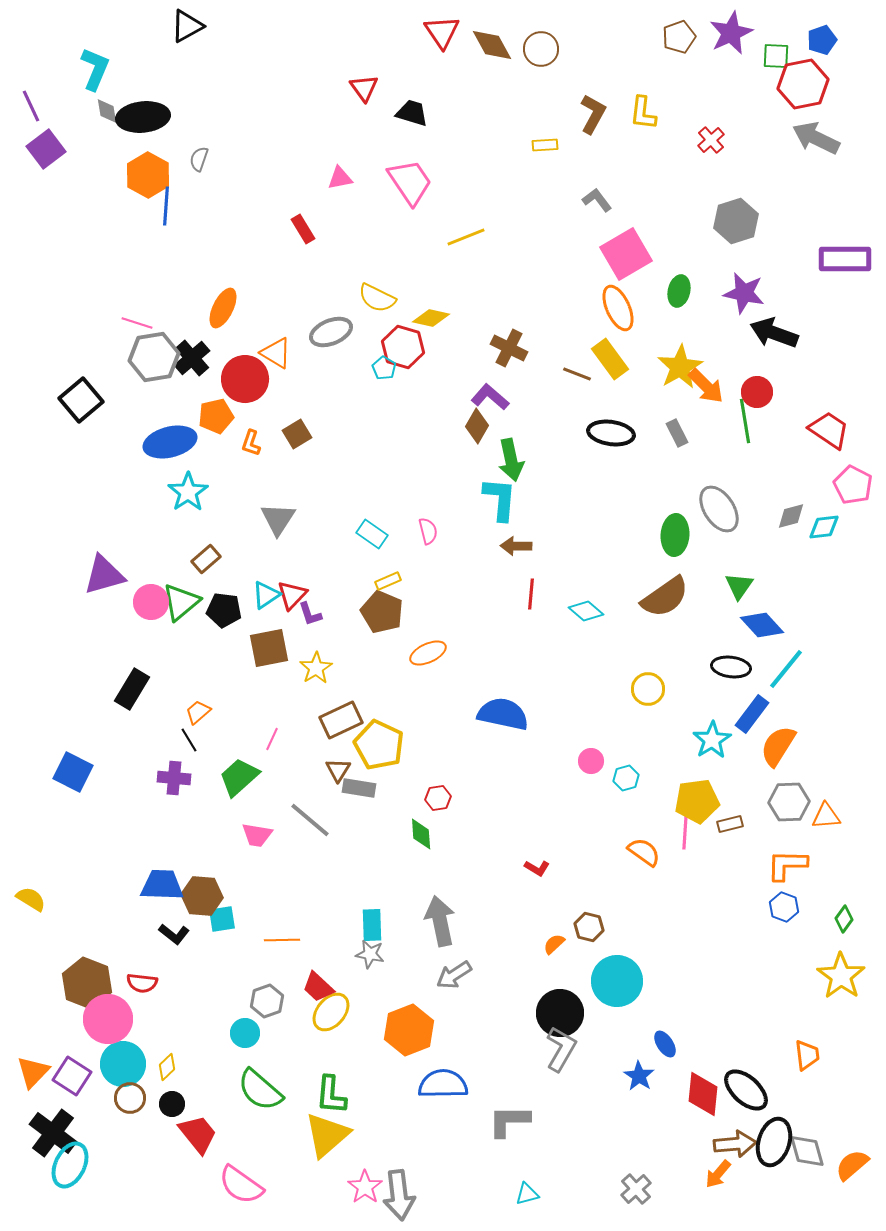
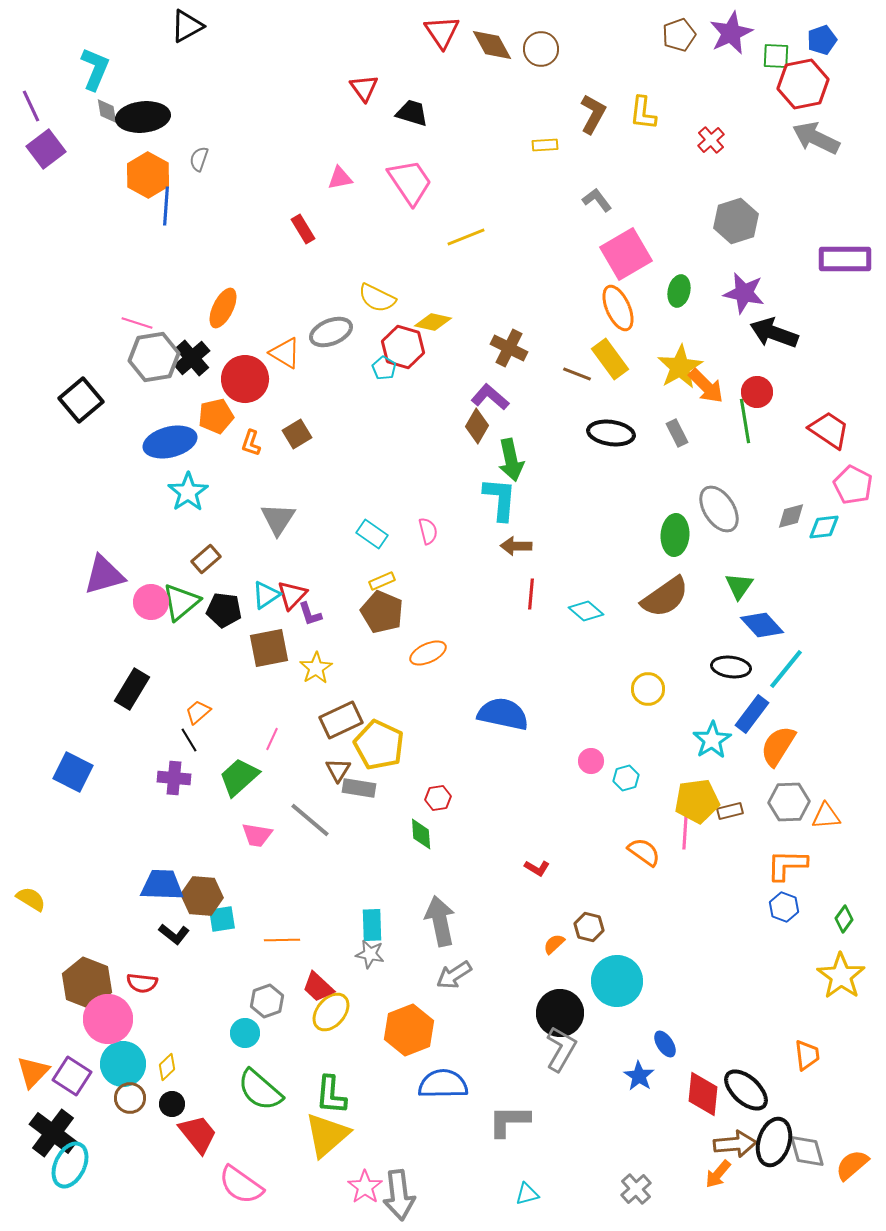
brown pentagon at (679, 37): moved 2 px up
yellow diamond at (431, 318): moved 2 px right, 4 px down
orange triangle at (276, 353): moved 9 px right
yellow rectangle at (388, 581): moved 6 px left
brown rectangle at (730, 824): moved 13 px up
